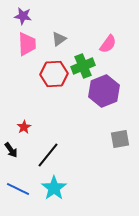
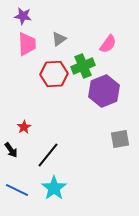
blue line: moved 1 px left, 1 px down
